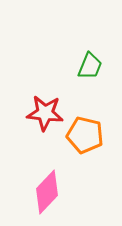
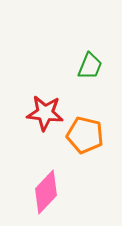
pink diamond: moved 1 px left
